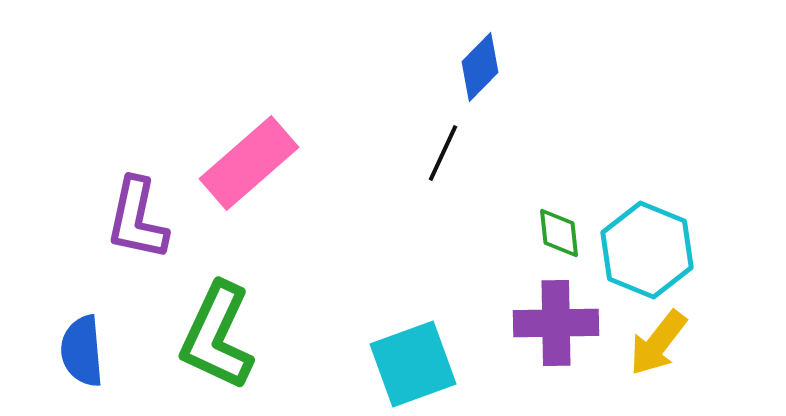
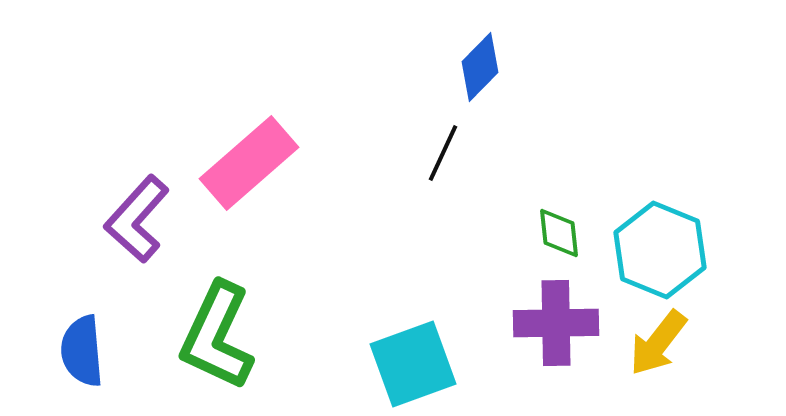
purple L-shape: rotated 30 degrees clockwise
cyan hexagon: moved 13 px right
